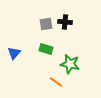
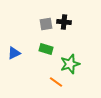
black cross: moved 1 px left
blue triangle: rotated 24 degrees clockwise
green star: rotated 30 degrees counterclockwise
